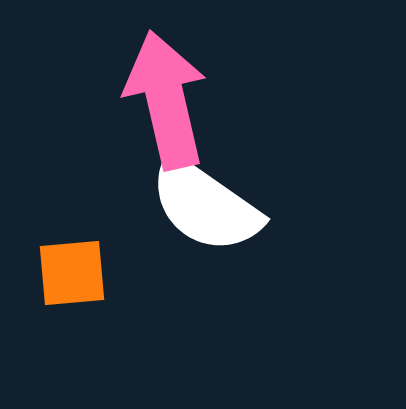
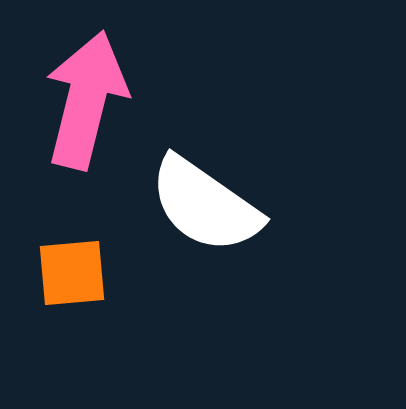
pink arrow: moved 80 px left; rotated 27 degrees clockwise
